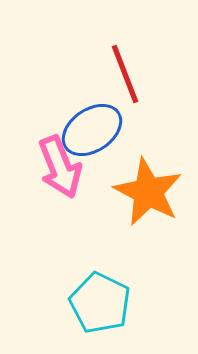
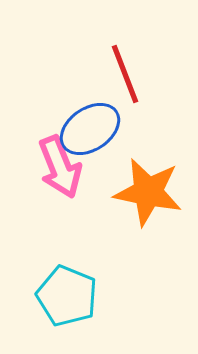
blue ellipse: moved 2 px left, 1 px up
orange star: rotated 16 degrees counterclockwise
cyan pentagon: moved 33 px left, 7 px up; rotated 4 degrees counterclockwise
